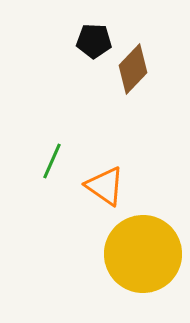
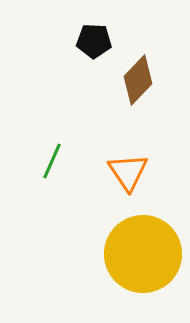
brown diamond: moved 5 px right, 11 px down
orange triangle: moved 23 px right, 14 px up; rotated 21 degrees clockwise
